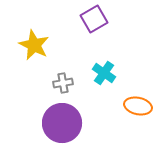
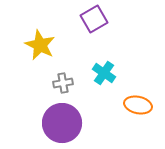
yellow star: moved 6 px right
orange ellipse: moved 1 px up
